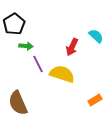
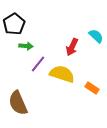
purple line: rotated 66 degrees clockwise
orange rectangle: moved 3 px left, 12 px up; rotated 64 degrees clockwise
